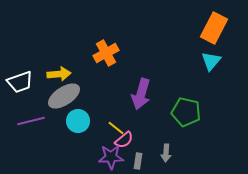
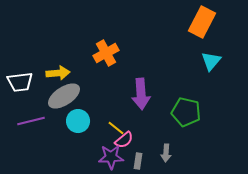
orange rectangle: moved 12 px left, 6 px up
yellow arrow: moved 1 px left, 1 px up
white trapezoid: rotated 12 degrees clockwise
purple arrow: rotated 20 degrees counterclockwise
